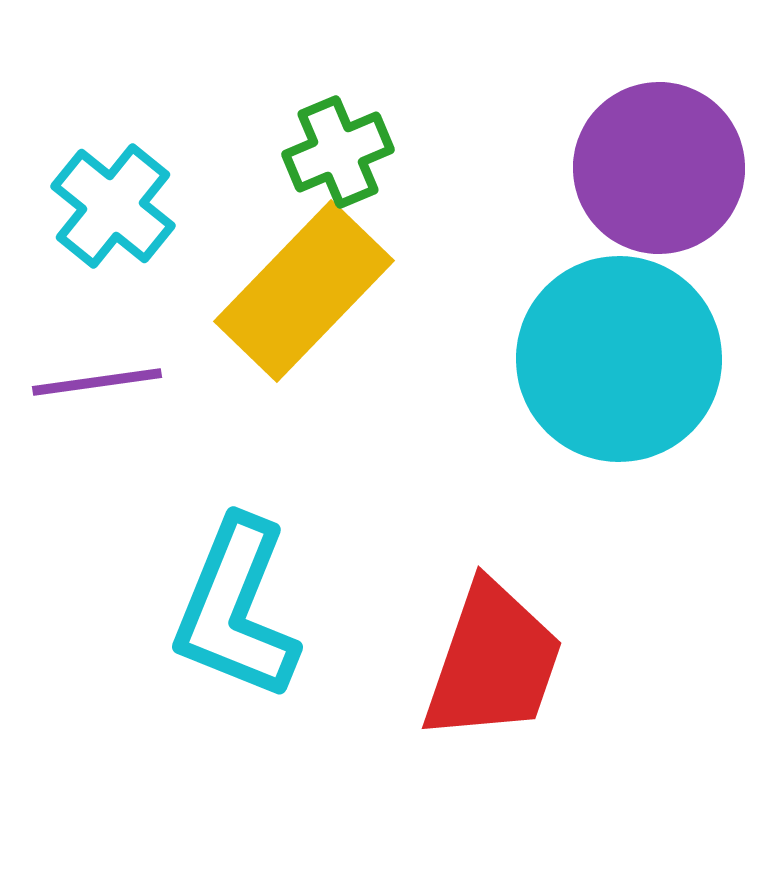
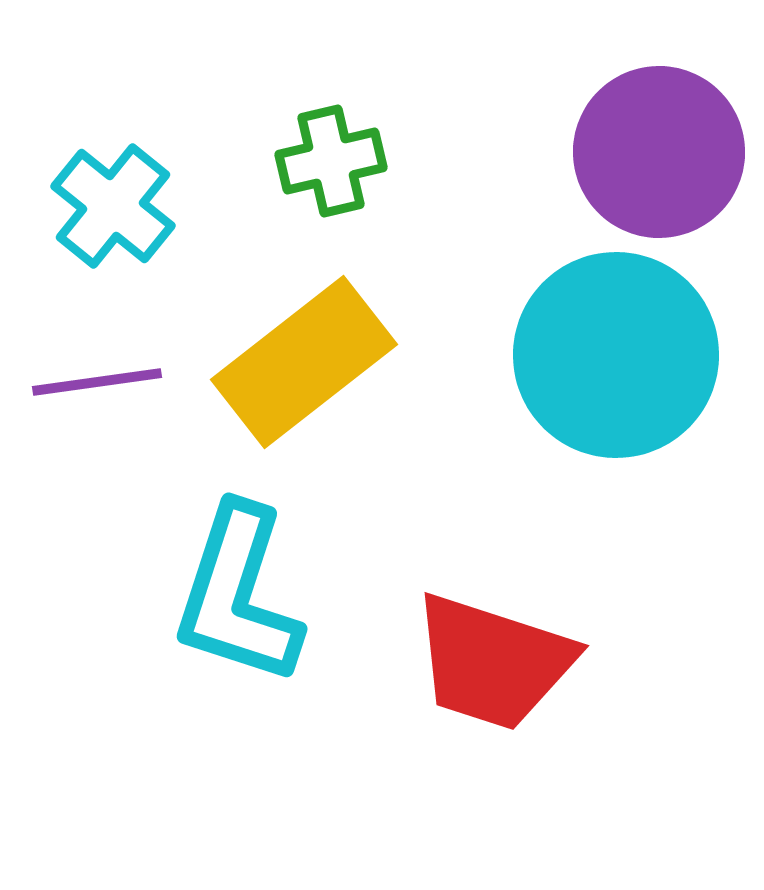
green cross: moved 7 px left, 9 px down; rotated 10 degrees clockwise
purple circle: moved 16 px up
yellow rectangle: moved 71 px down; rotated 8 degrees clockwise
cyan circle: moved 3 px left, 4 px up
cyan L-shape: moved 2 px right, 14 px up; rotated 4 degrees counterclockwise
red trapezoid: rotated 89 degrees clockwise
